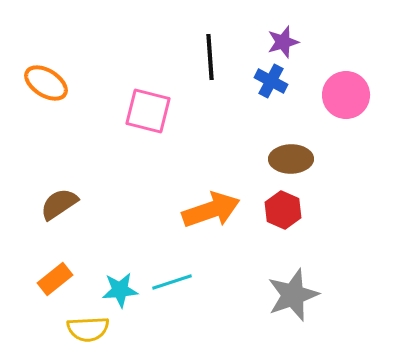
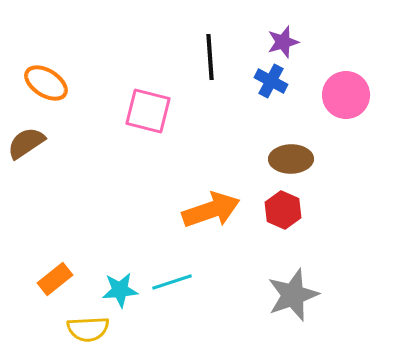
brown semicircle: moved 33 px left, 61 px up
